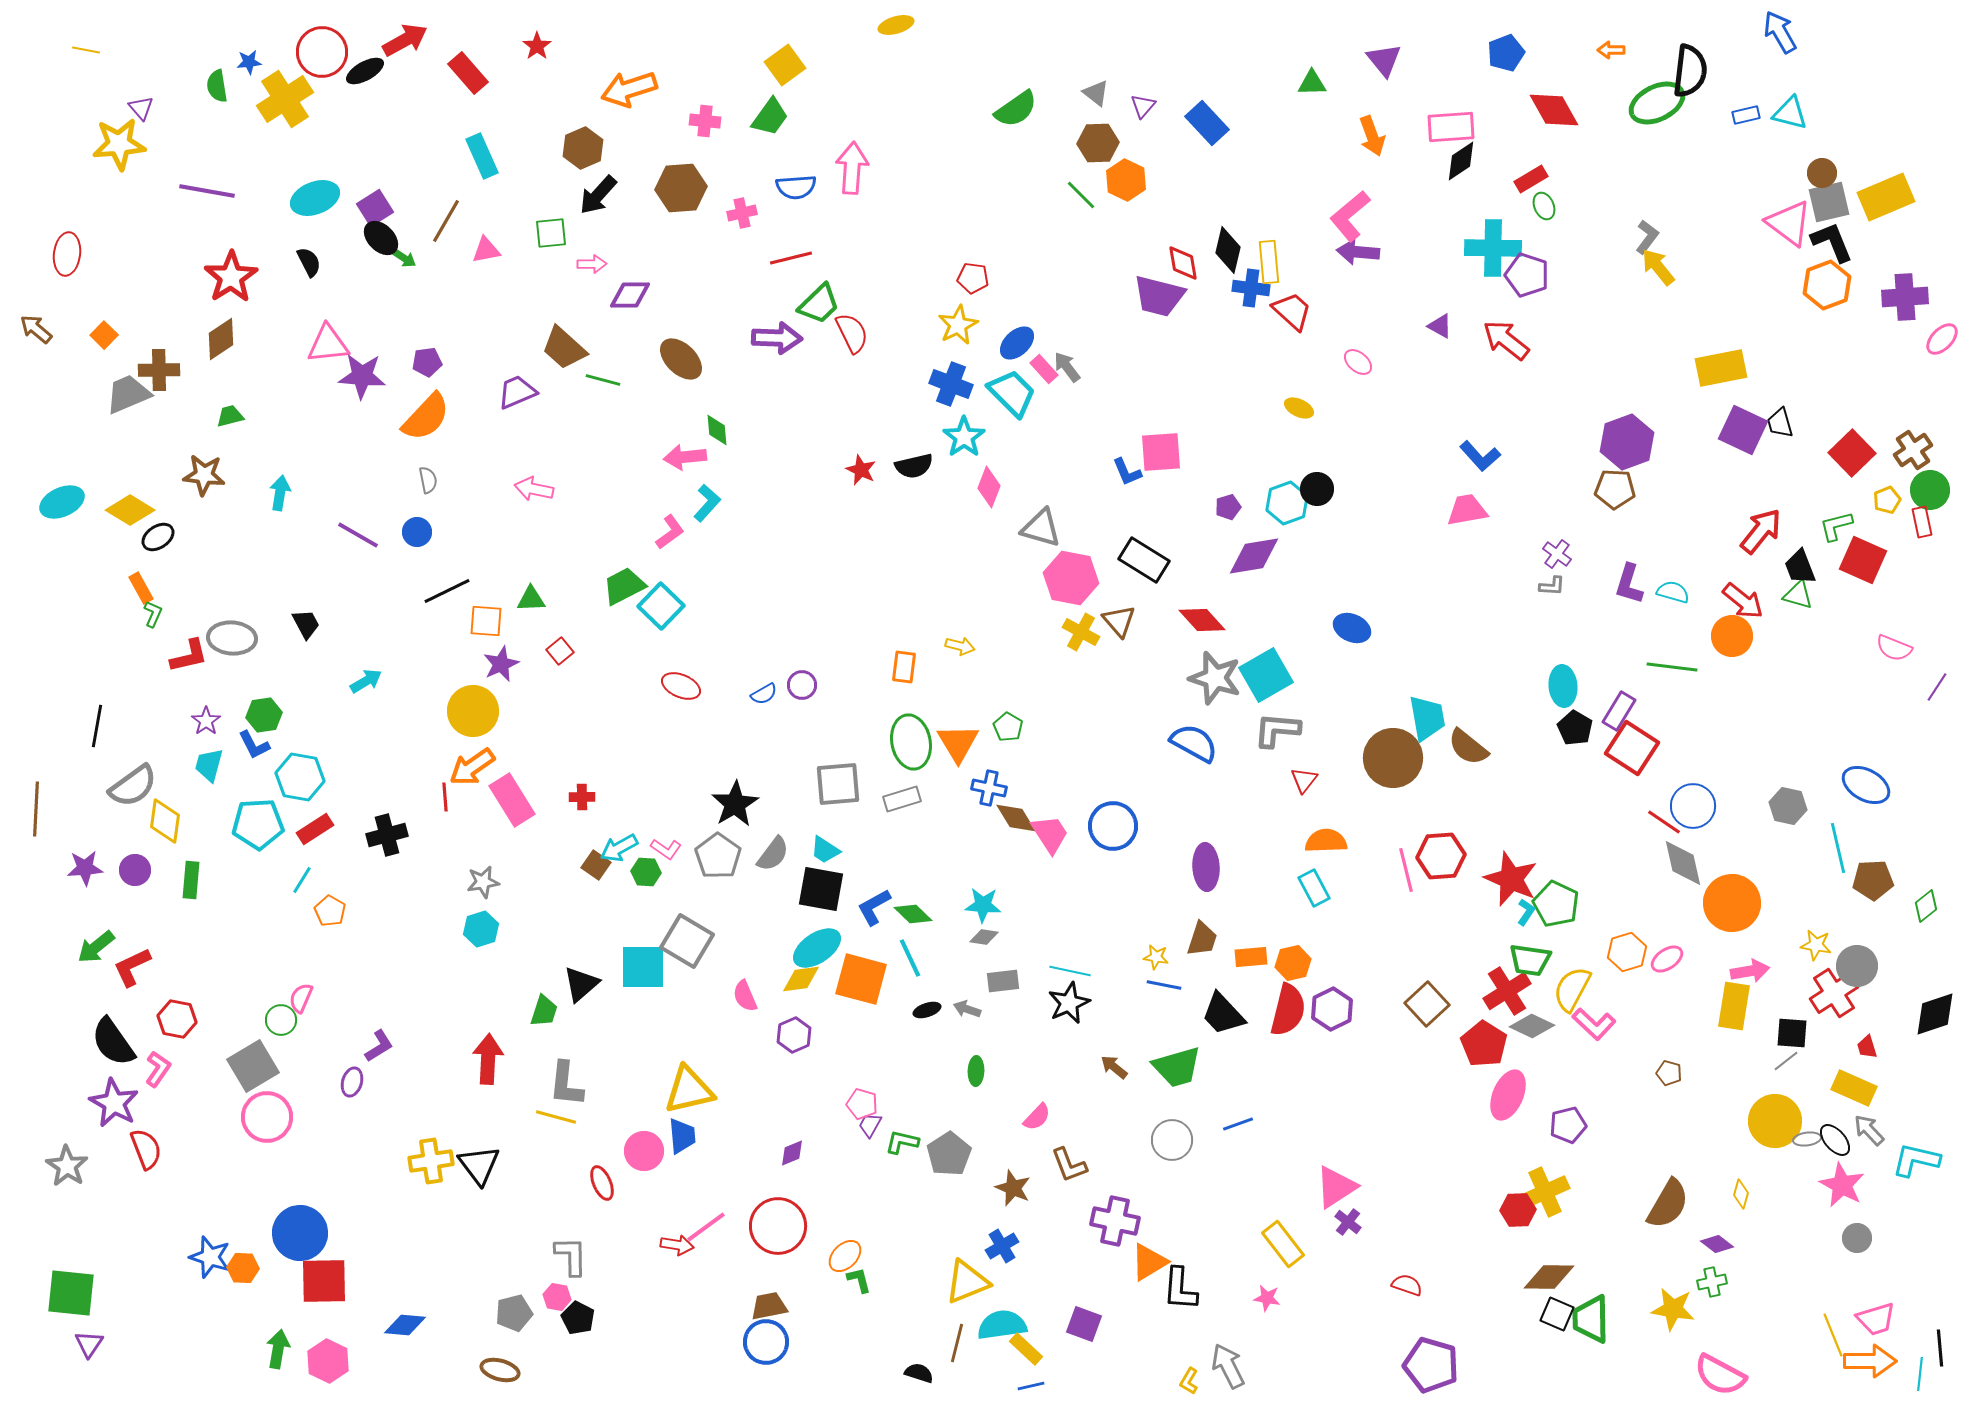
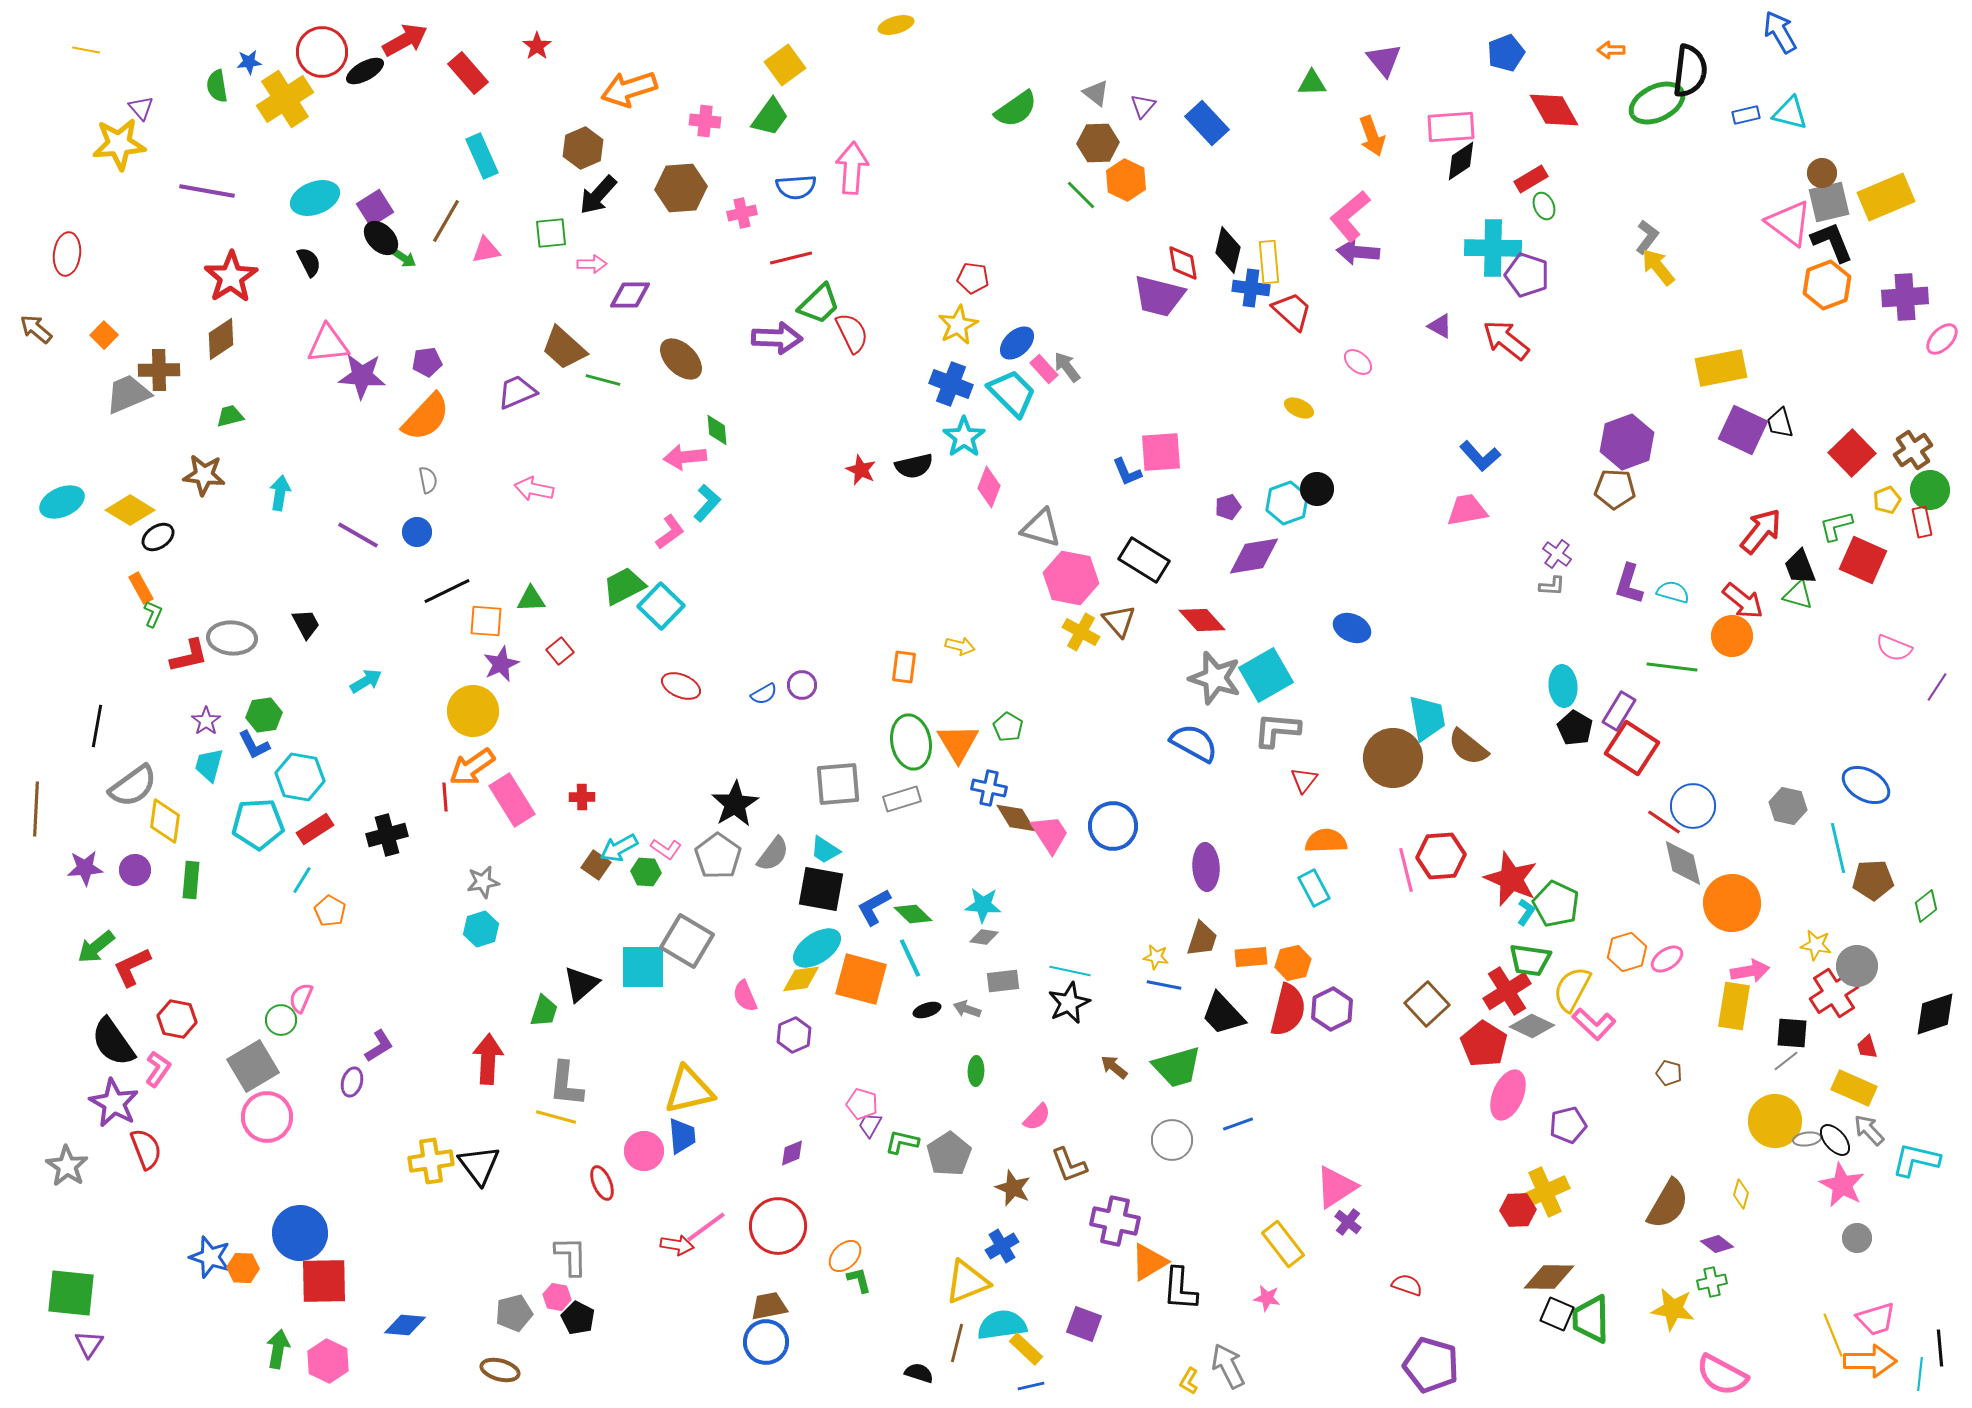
pink semicircle at (1720, 1375): moved 2 px right
